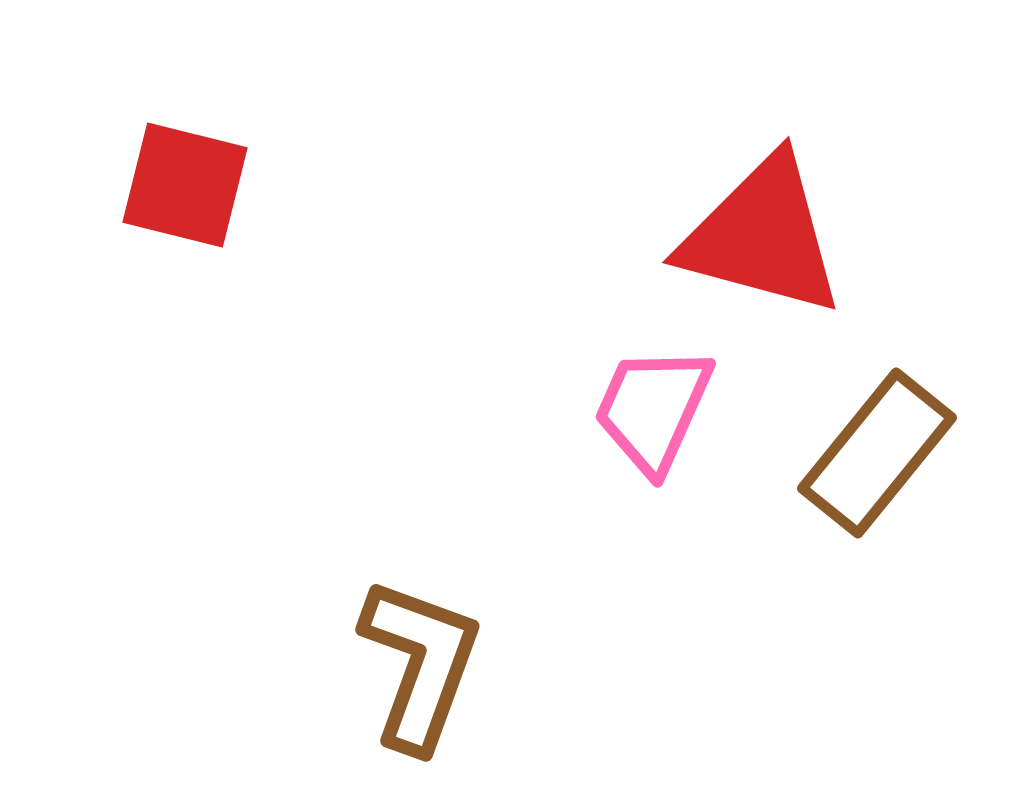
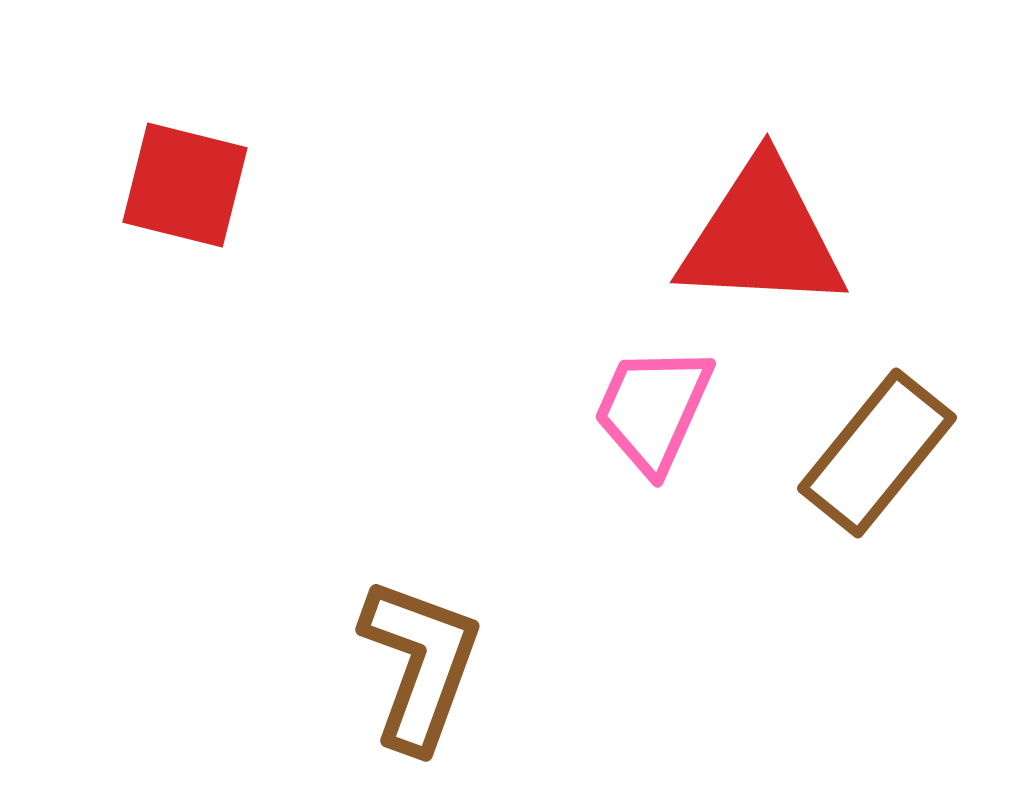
red triangle: rotated 12 degrees counterclockwise
